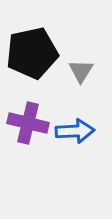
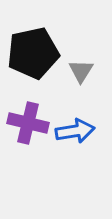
black pentagon: moved 1 px right
blue arrow: rotated 6 degrees counterclockwise
